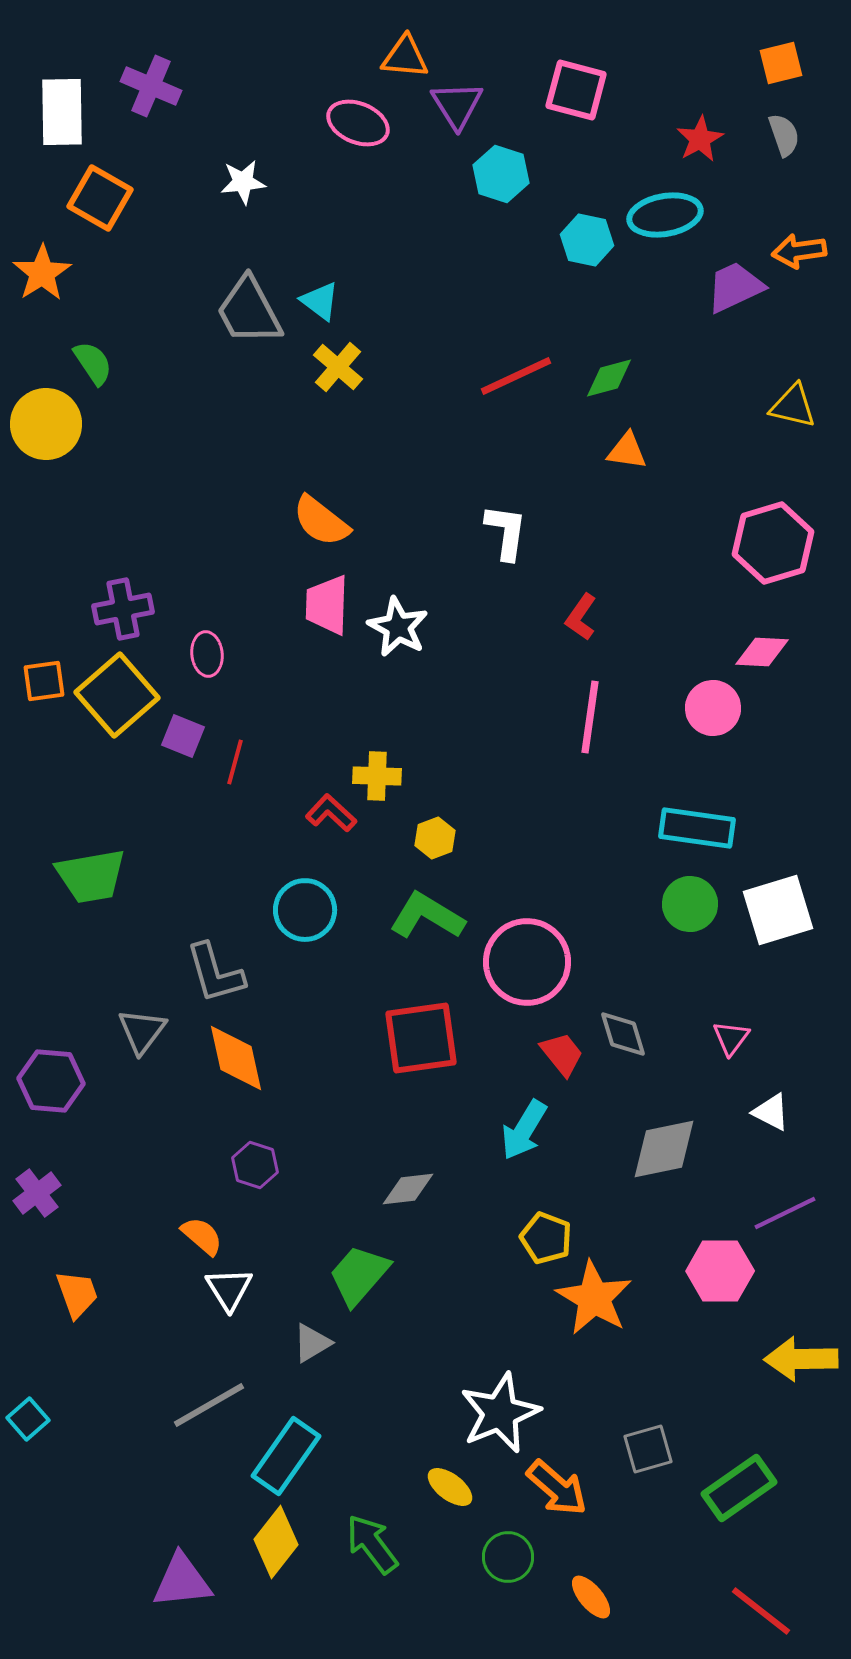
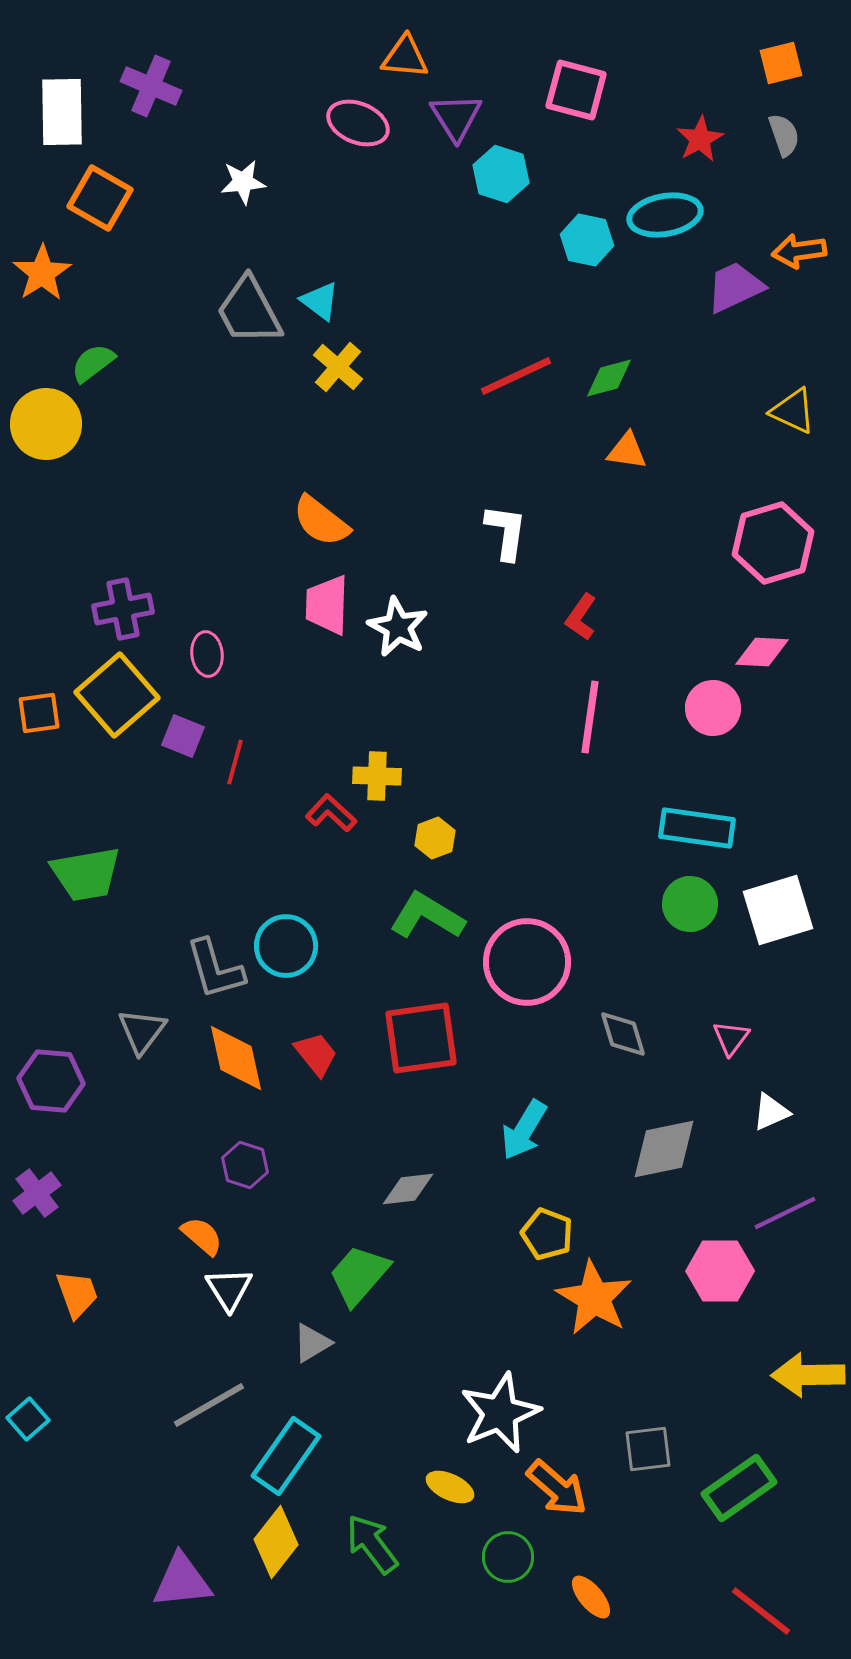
purple triangle at (457, 105): moved 1 px left, 12 px down
green semicircle at (93, 363): rotated 93 degrees counterclockwise
yellow triangle at (793, 406): moved 5 px down; rotated 12 degrees clockwise
orange square at (44, 681): moved 5 px left, 32 px down
green trapezoid at (91, 876): moved 5 px left, 2 px up
cyan circle at (305, 910): moved 19 px left, 36 px down
gray L-shape at (215, 973): moved 4 px up
red trapezoid at (562, 1054): moved 246 px left
white triangle at (771, 1112): rotated 51 degrees counterclockwise
purple hexagon at (255, 1165): moved 10 px left
yellow pentagon at (546, 1238): moved 1 px right, 4 px up
yellow arrow at (801, 1359): moved 7 px right, 16 px down
gray square at (648, 1449): rotated 9 degrees clockwise
yellow ellipse at (450, 1487): rotated 12 degrees counterclockwise
